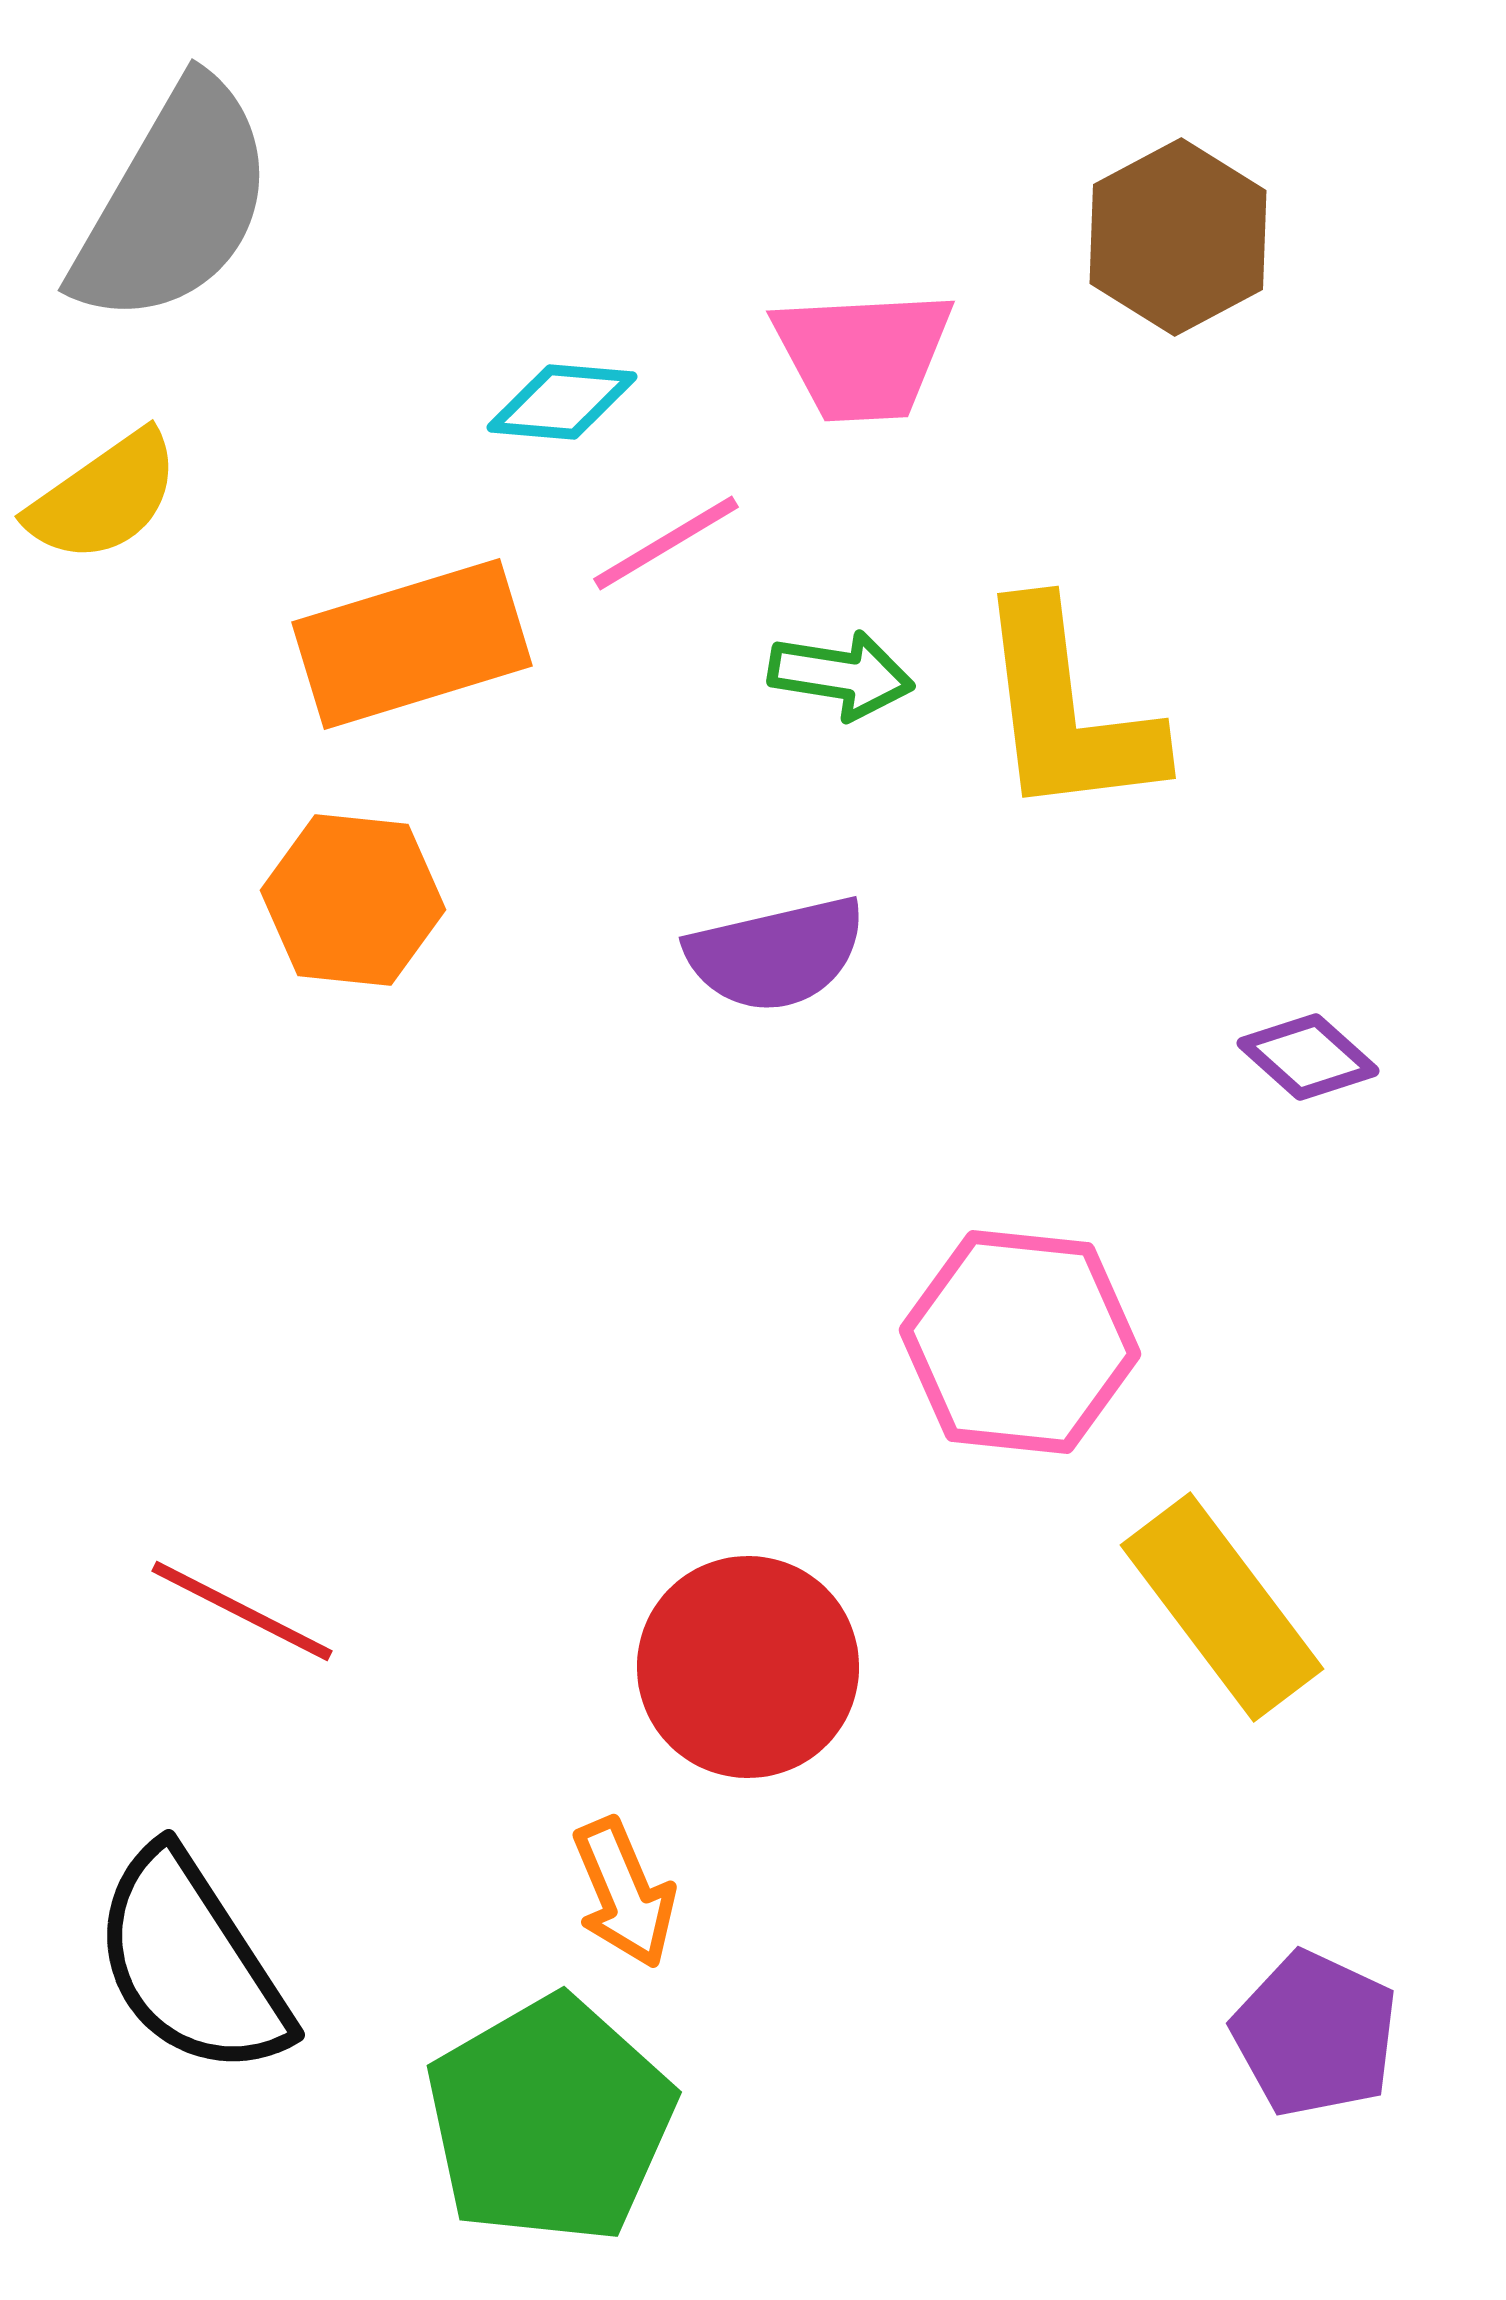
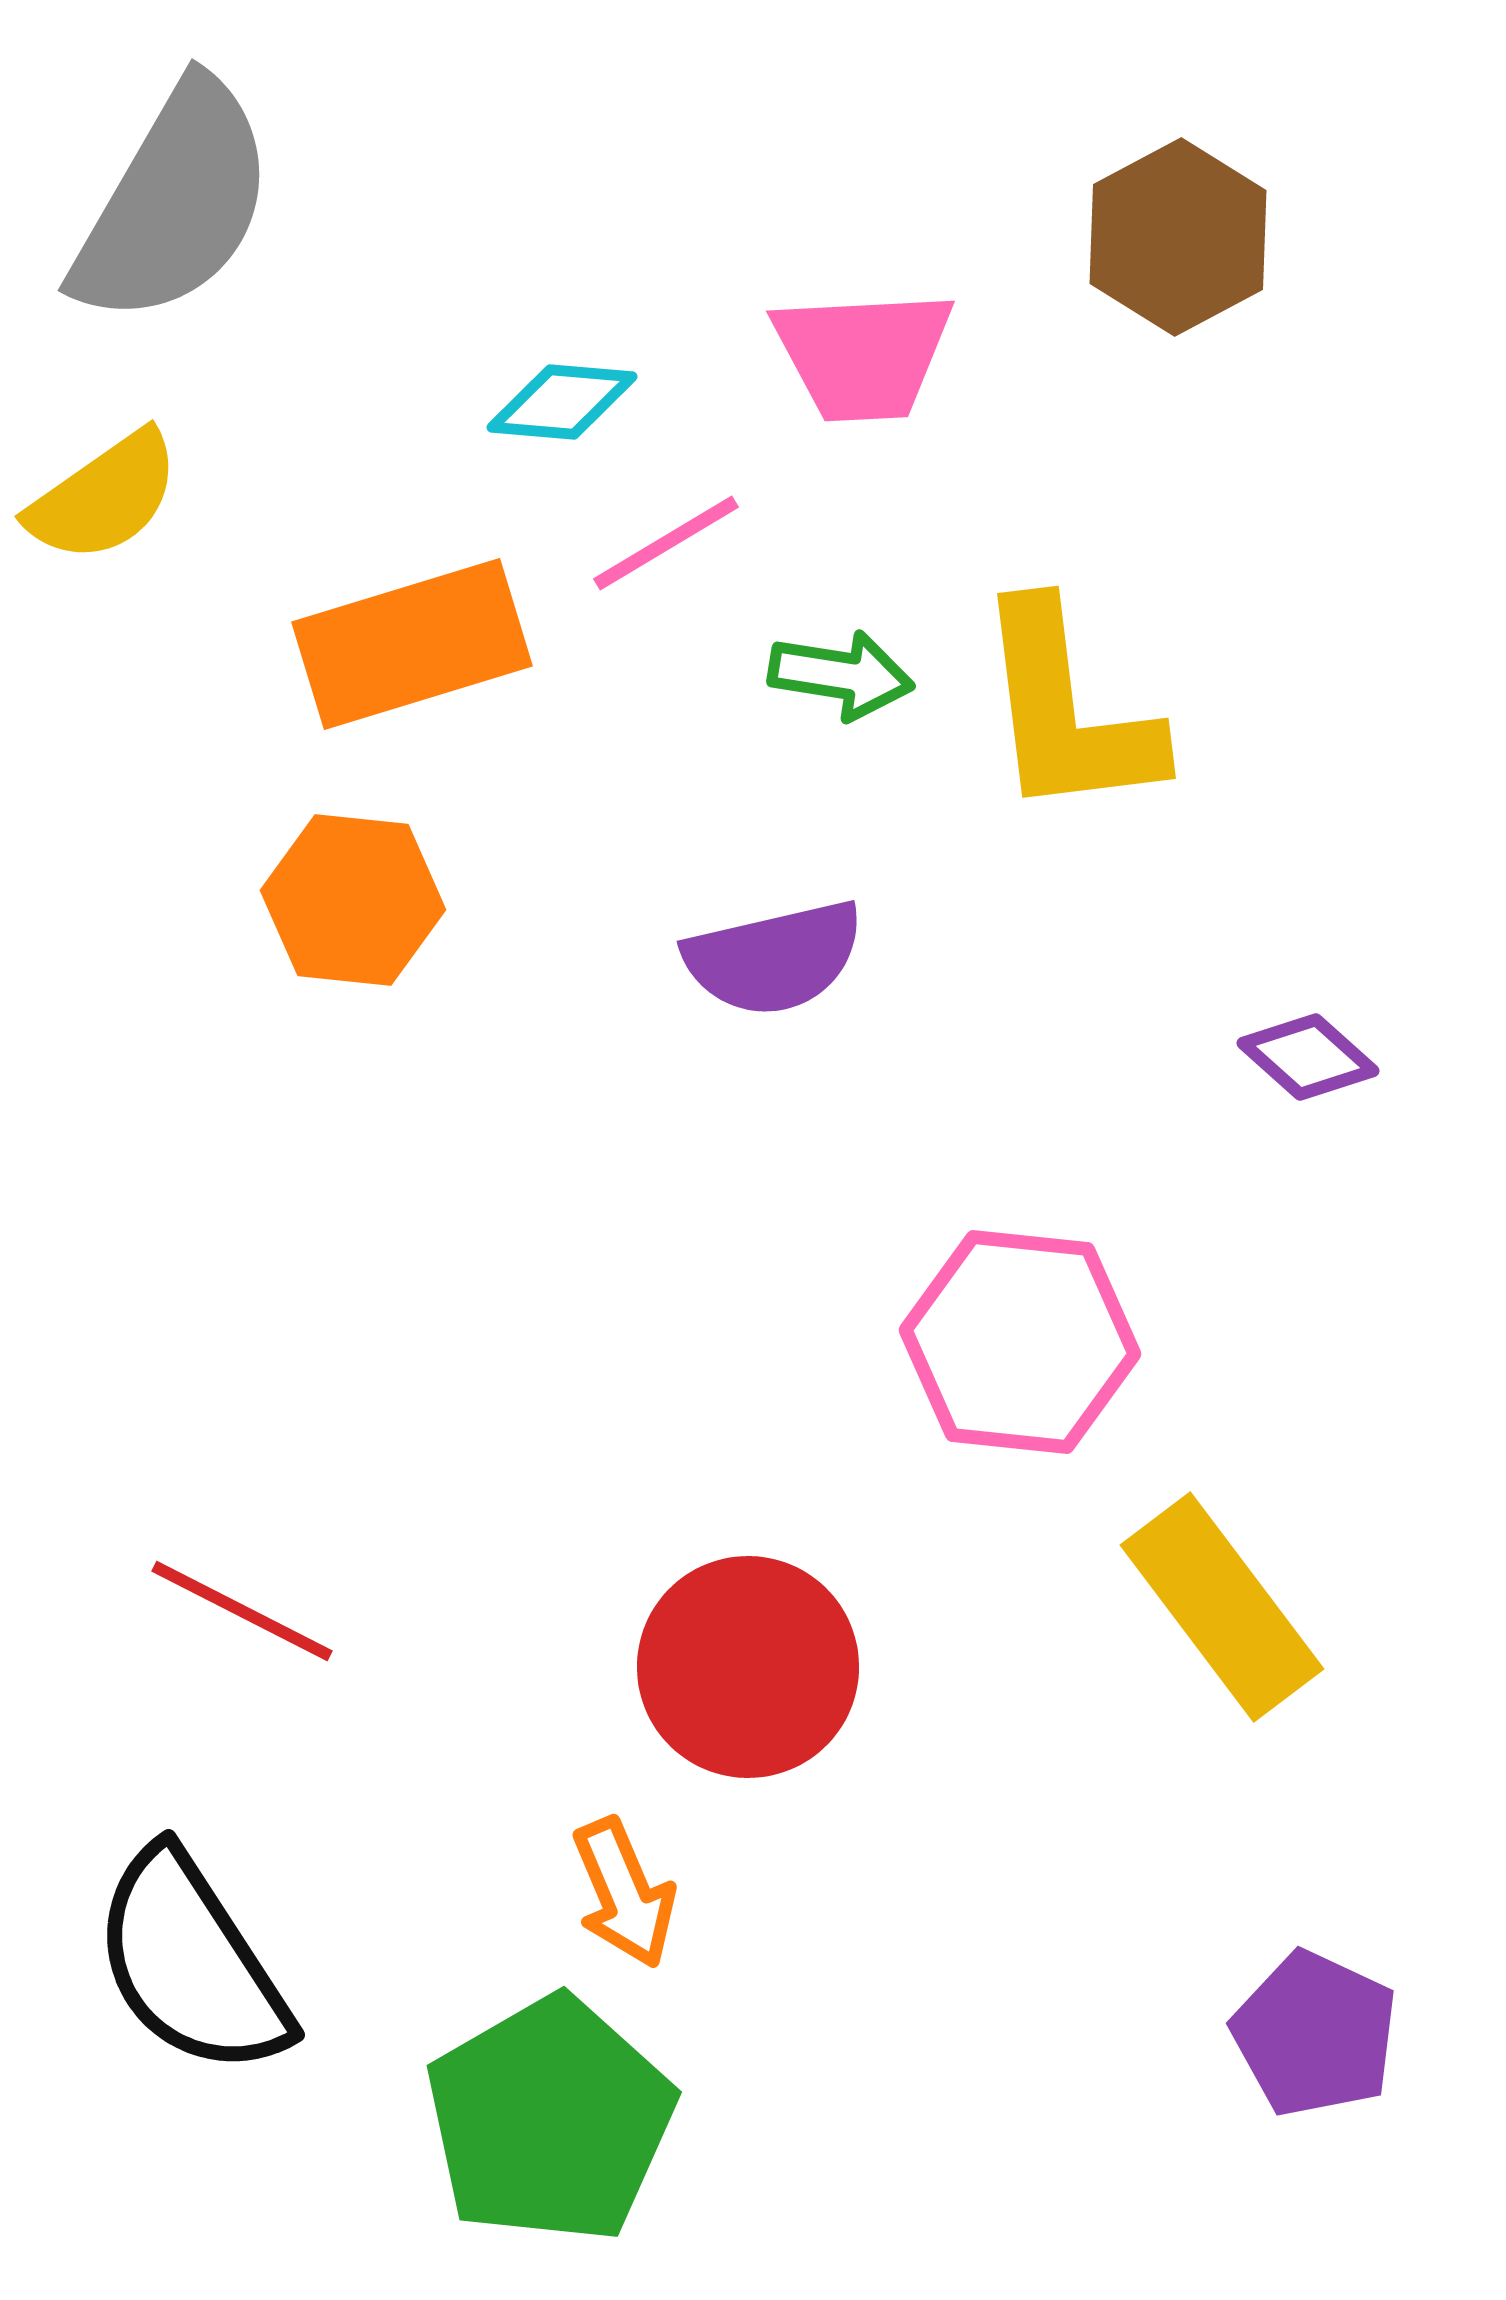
purple semicircle: moved 2 px left, 4 px down
